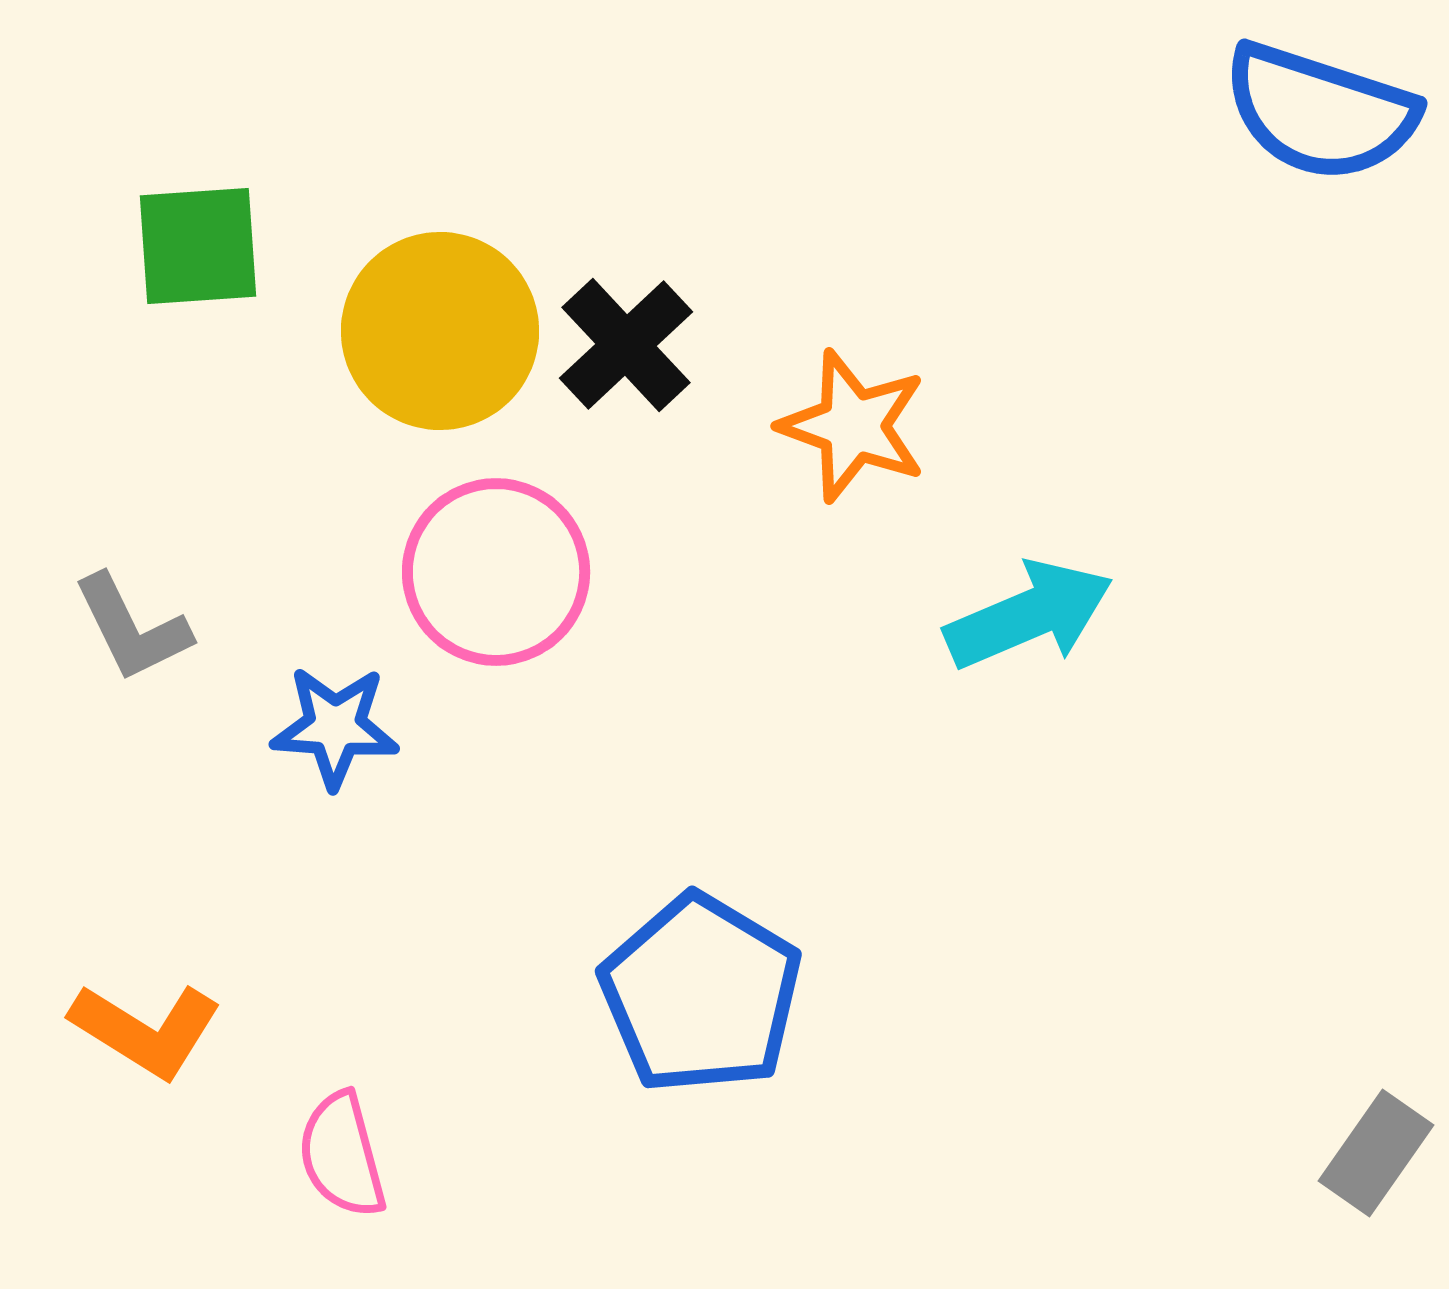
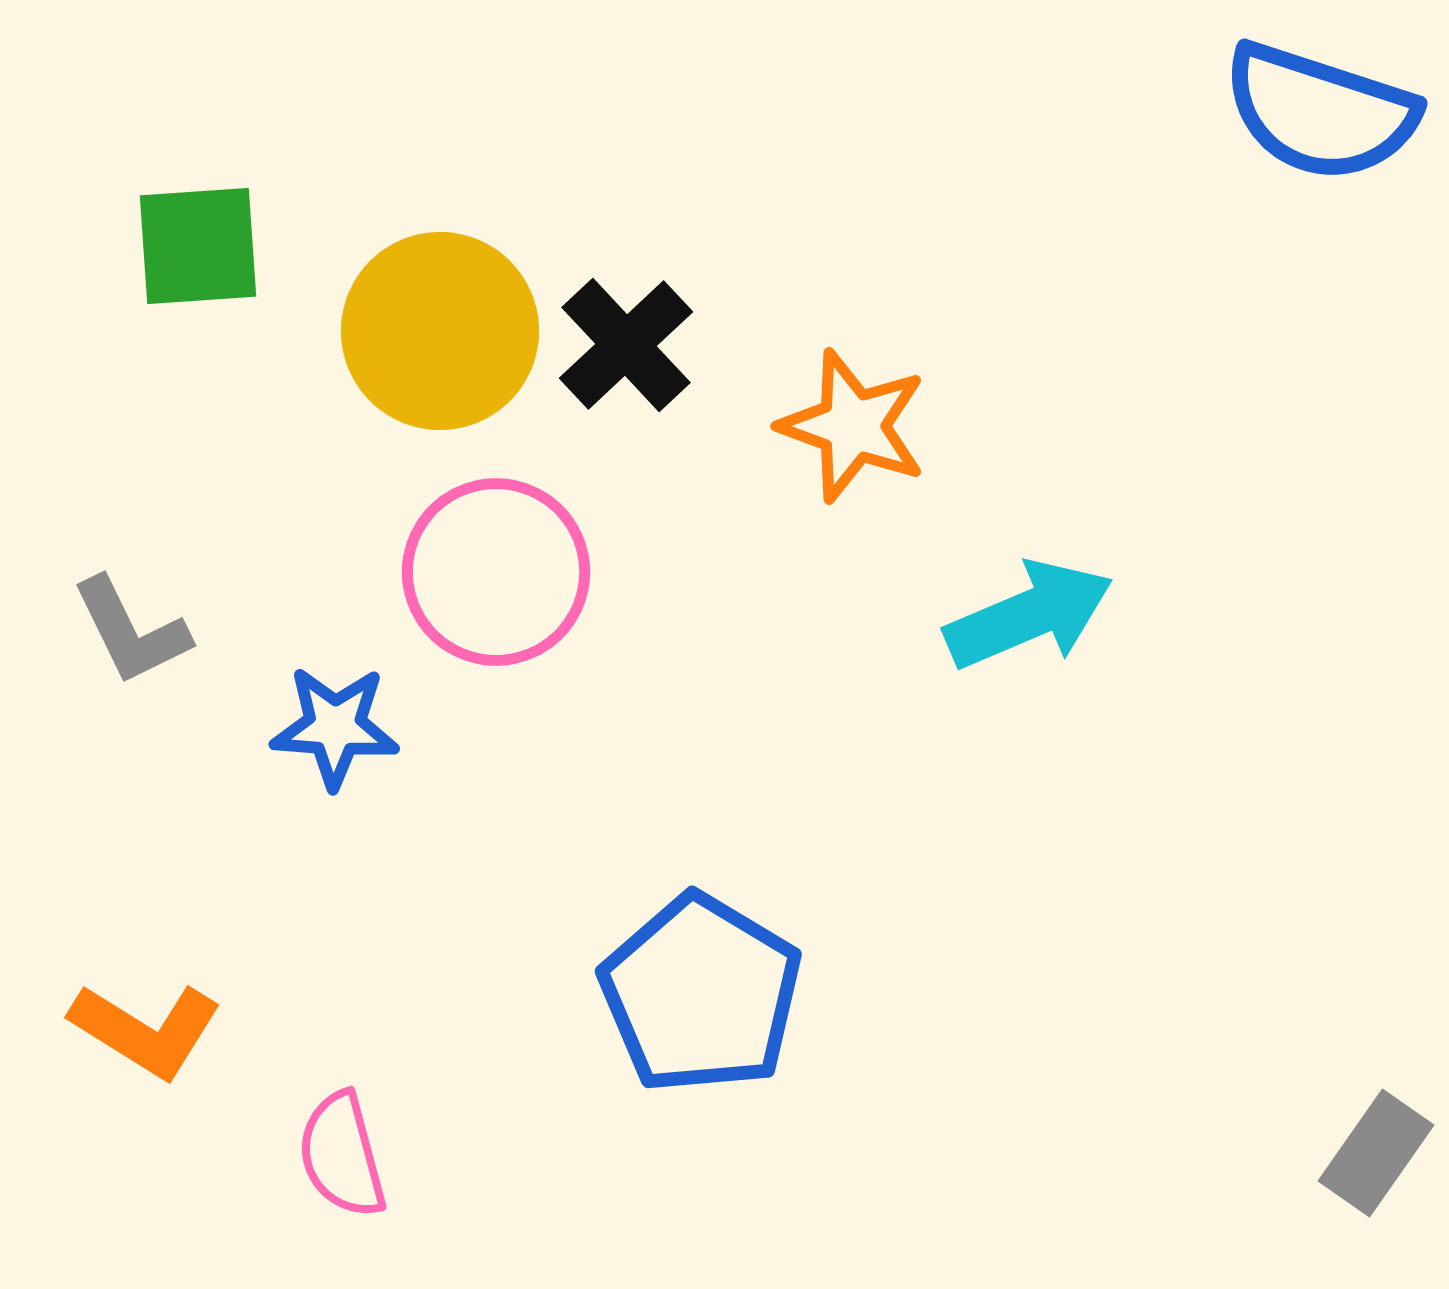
gray L-shape: moved 1 px left, 3 px down
